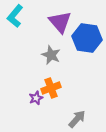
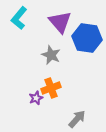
cyan L-shape: moved 4 px right, 2 px down
